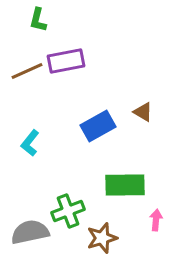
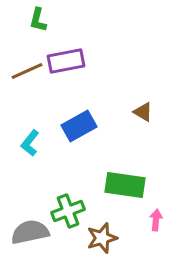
blue rectangle: moved 19 px left
green rectangle: rotated 9 degrees clockwise
